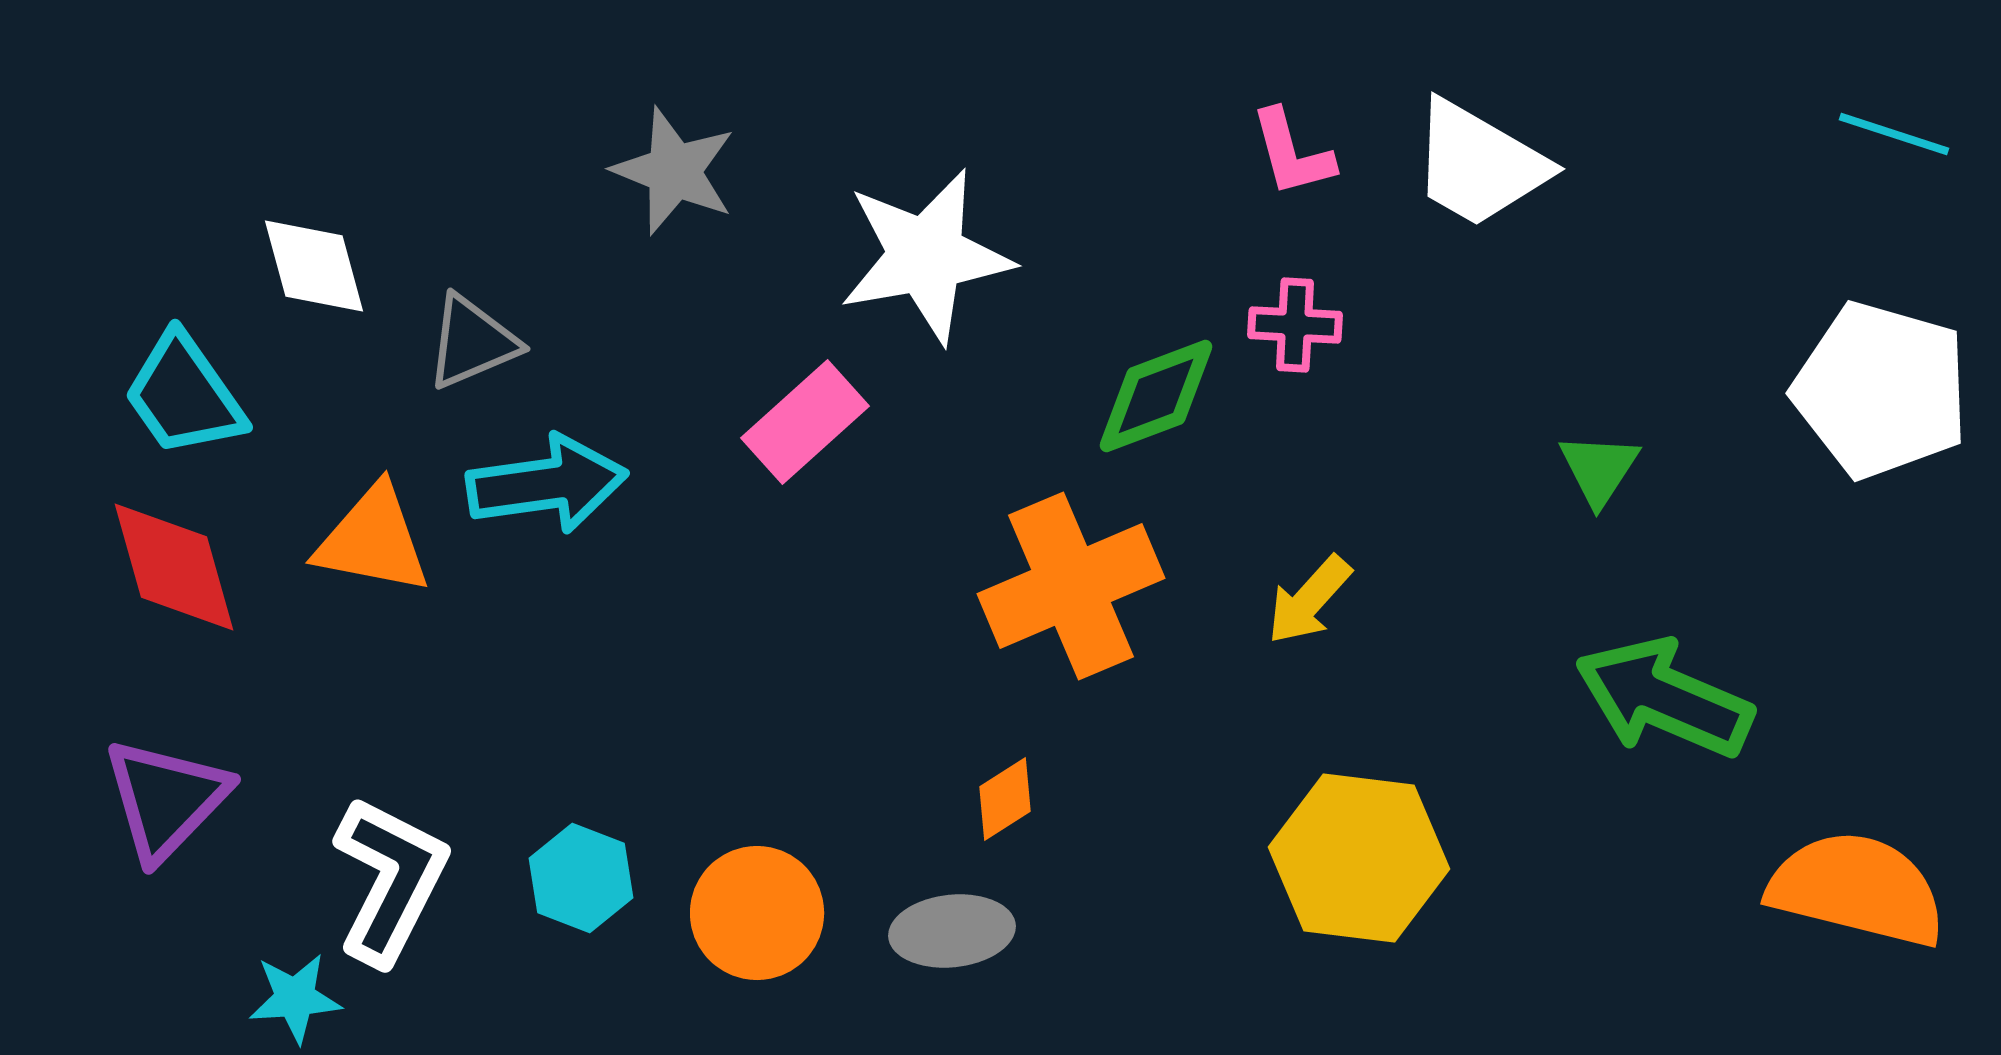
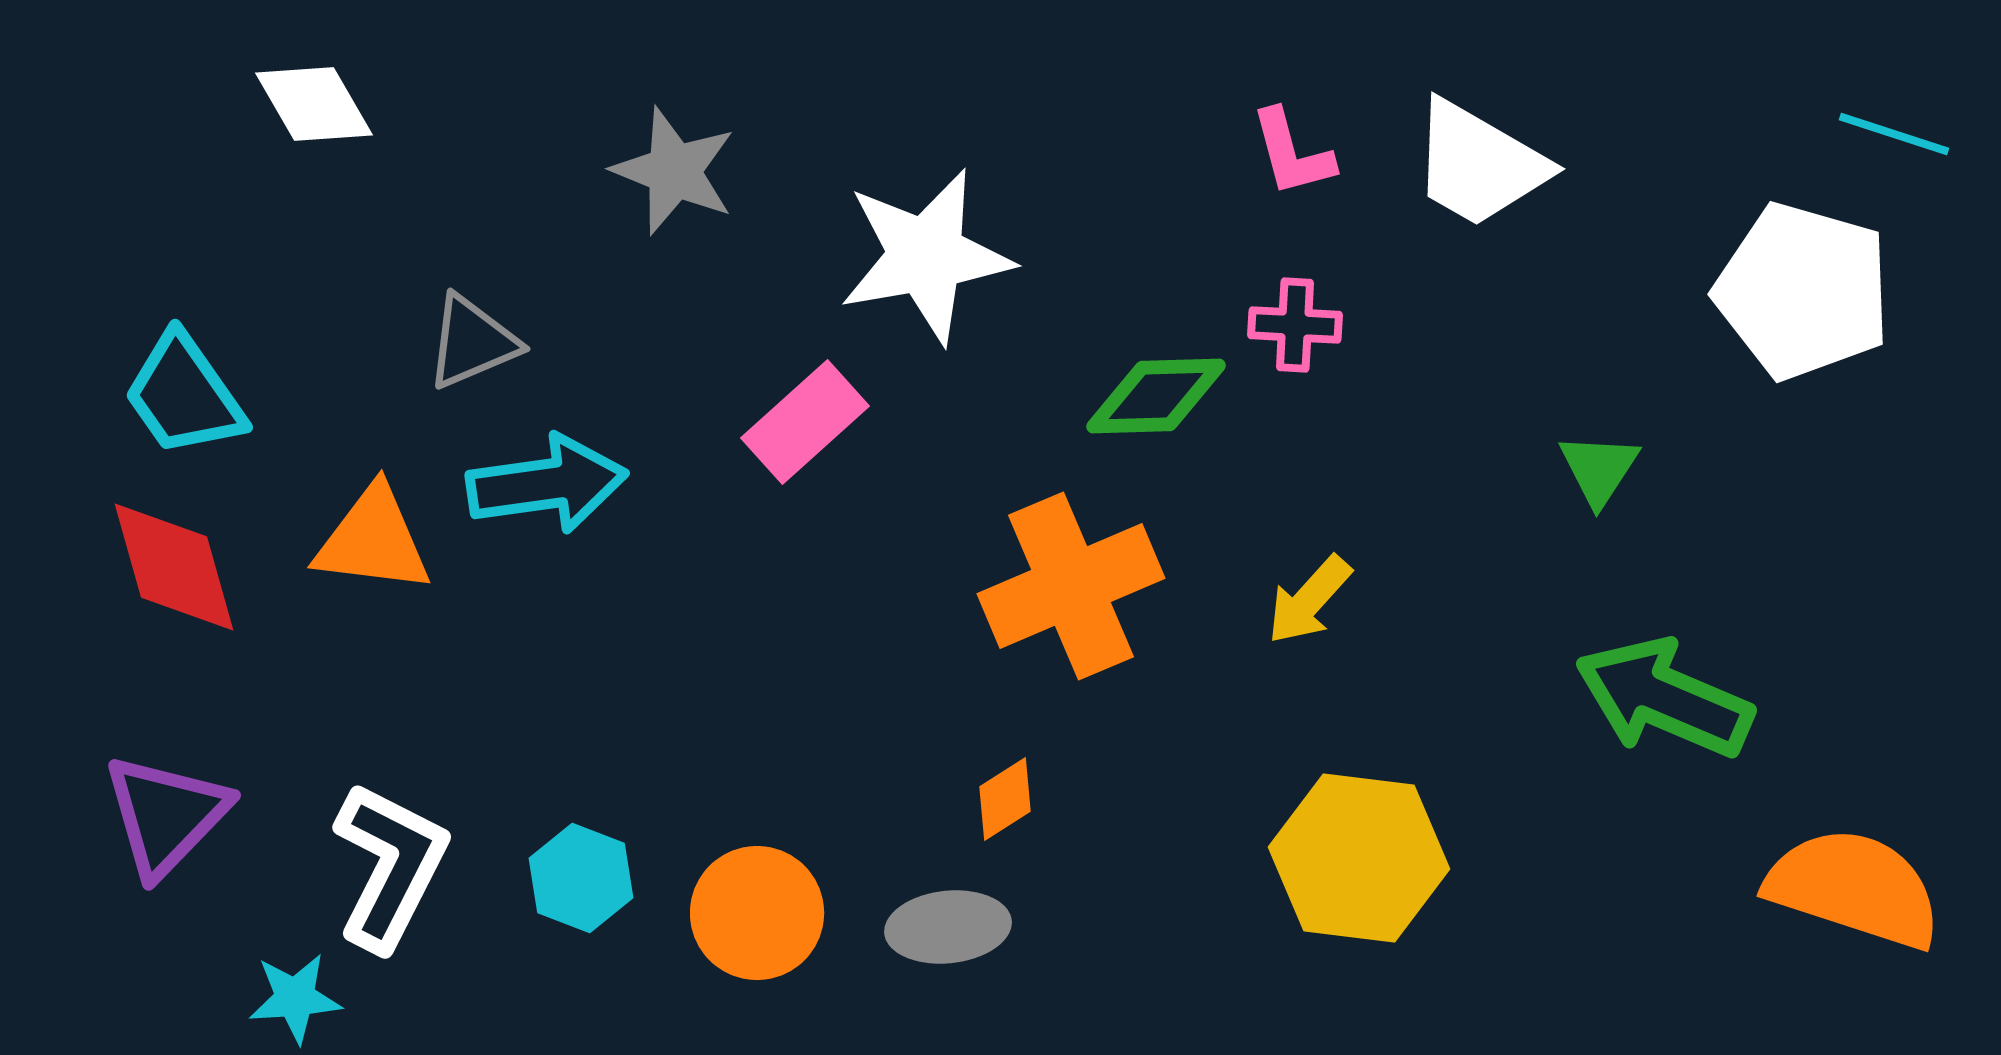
white diamond: moved 162 px up; rotated 15 degrees counterclockwise
white pentagon: moved 78 px left, 99 px up
green diamond: rotated 19 degrees clockwise
orange triangle: rotated 4 degrees counterclockwise
purple triangle: moved 16 px down
white L-shape: moved 14 px up
orange semicircle: moved 3 px left, 1 px up; rotated 4 degrees clockwise
gray ellipse: moved 4 px left, 4 px up
